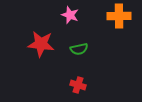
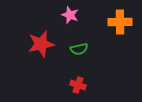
orange cross: moved 1 px right, 6 px down
red star: rotated 20 degrees counterclockwise
